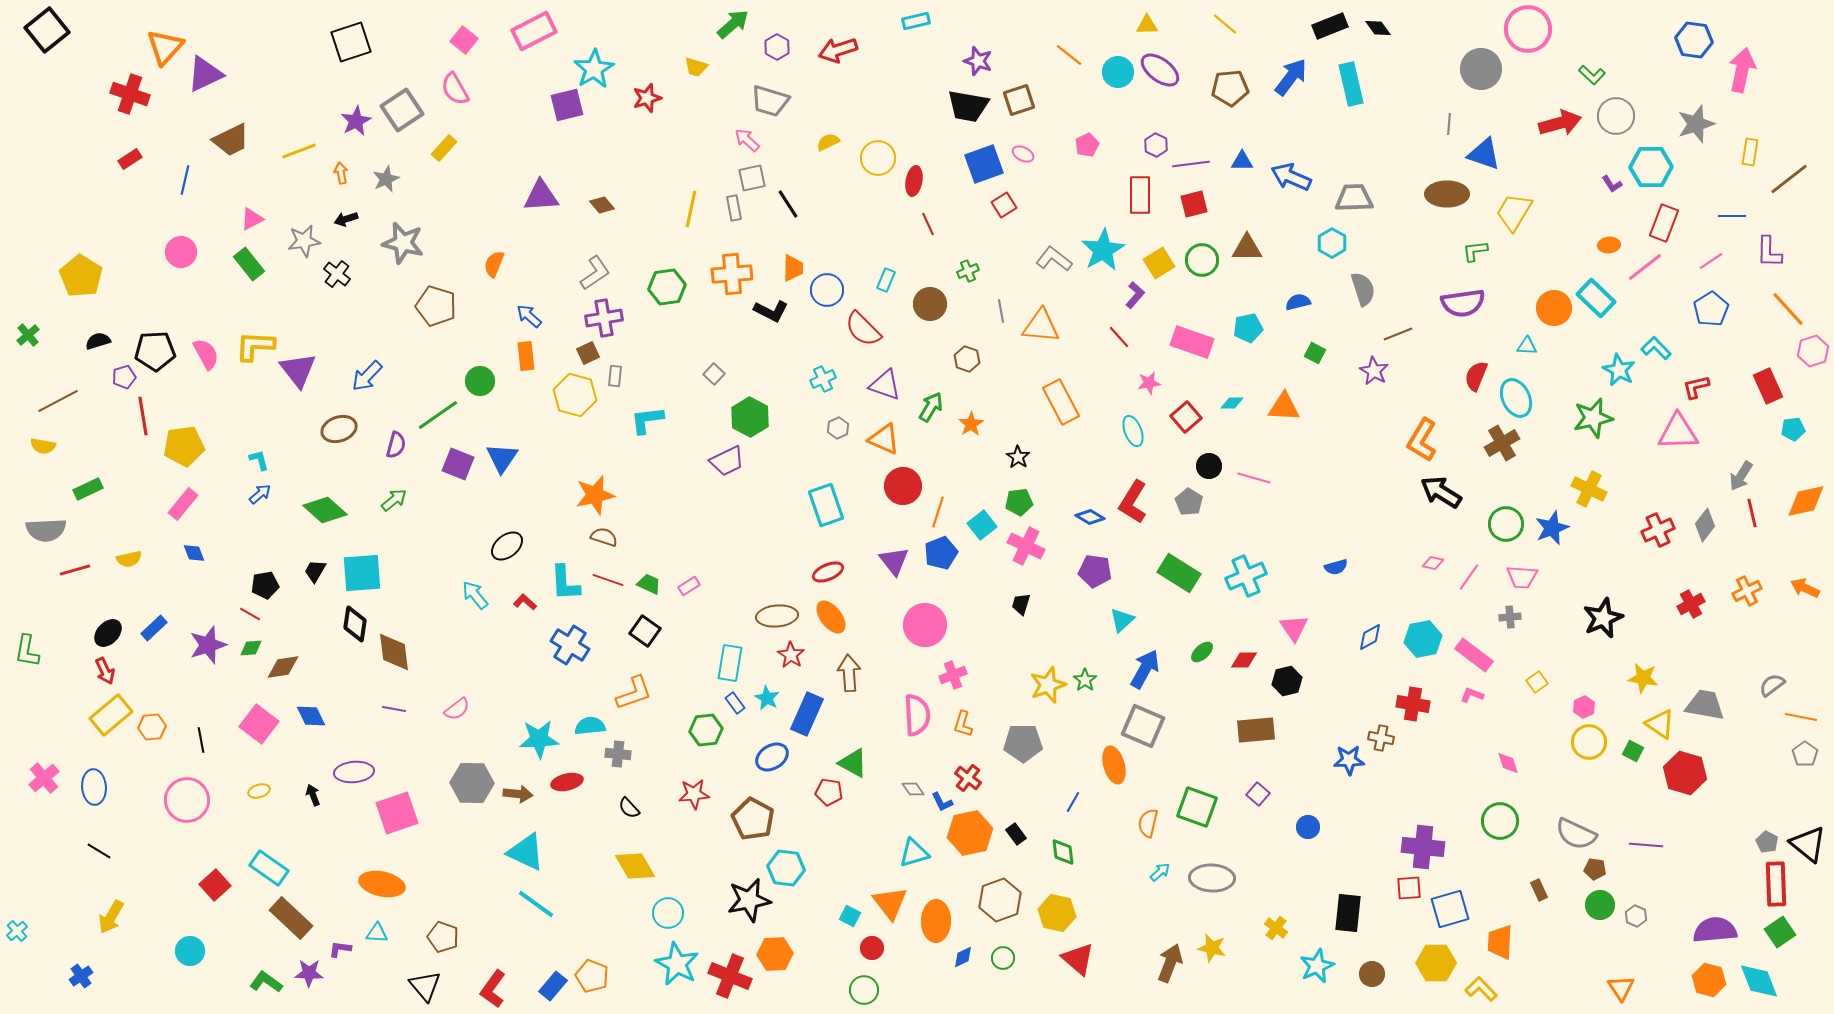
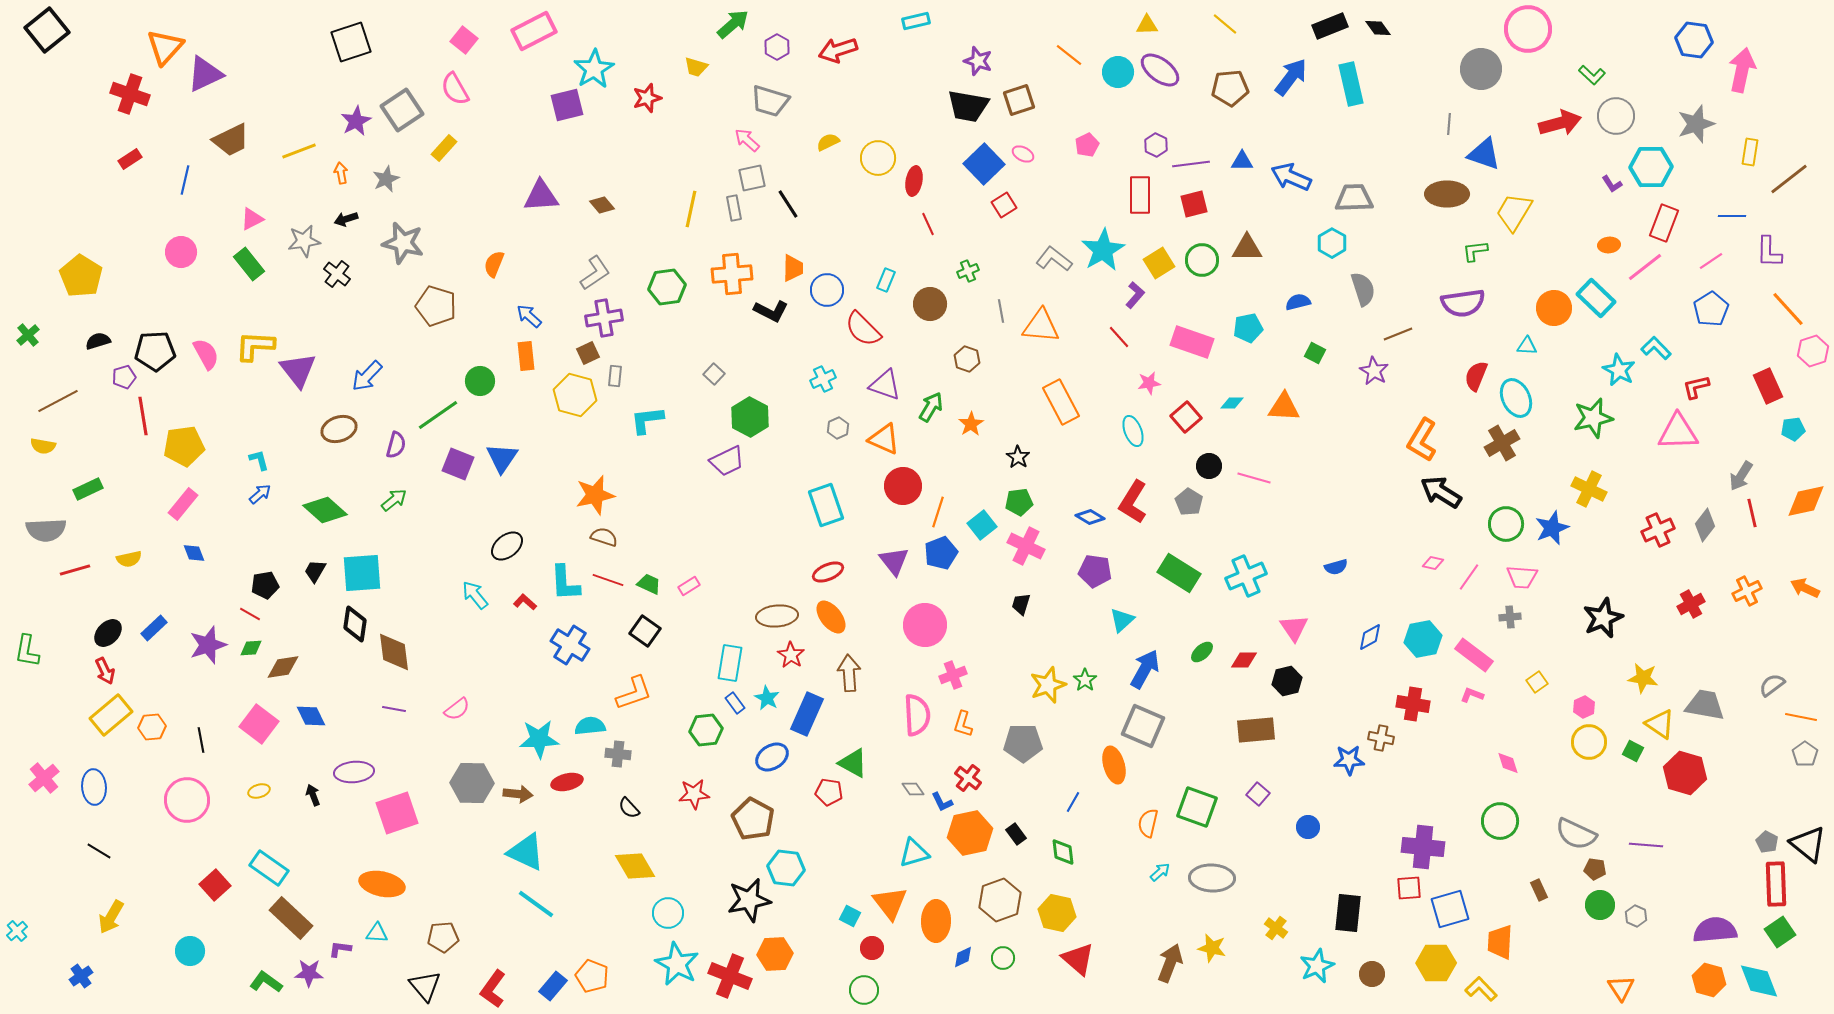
blue square at (984, 164): rotated 24 degrees counterclockwise
brown pentagon at (443, 937): rotated 24 degrees counterclockwise
